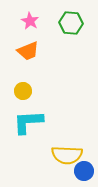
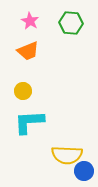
cyan L-shape: moved 1 px right
